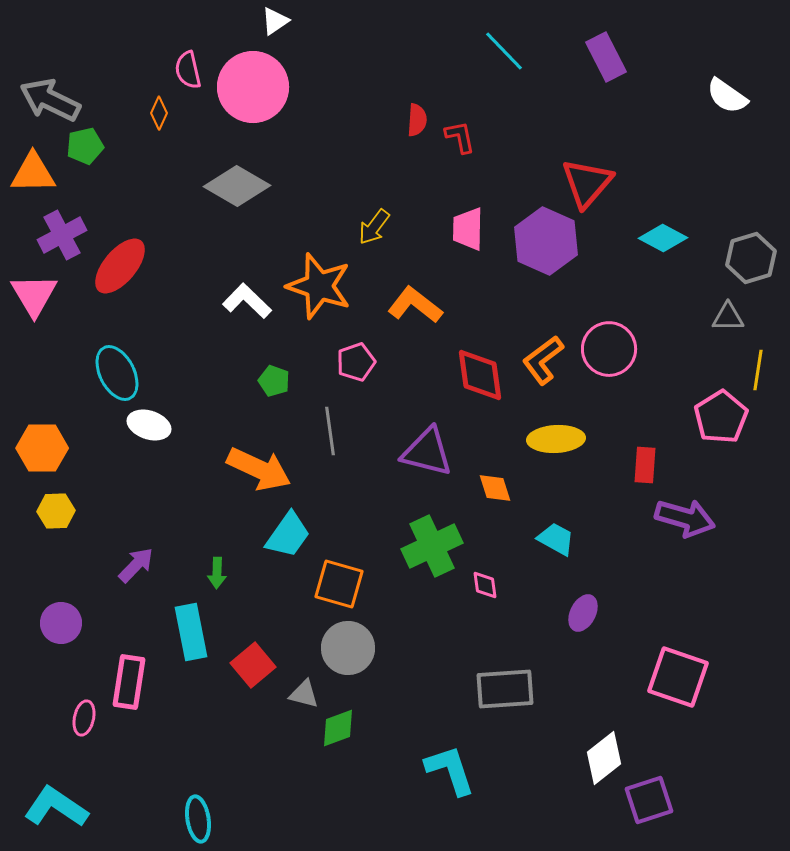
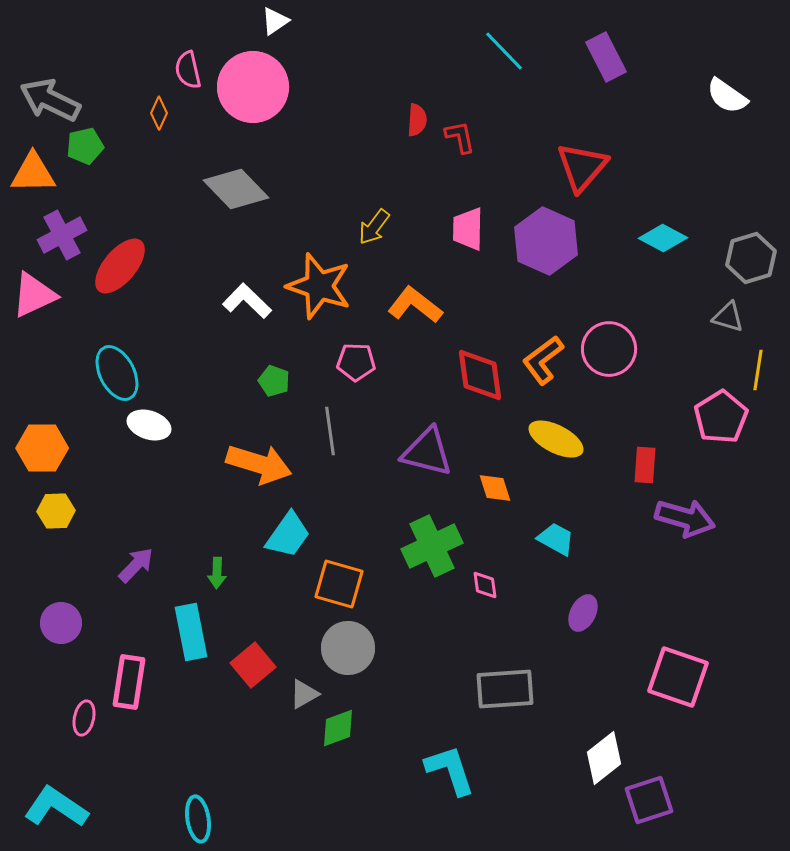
red triangle at (587, 183): moved 5 px left, 16 px up
gray diamond at (237, 186): moved 1 px left, 3 px down; rotated 16 degrees clockwise
pink triangle at (34, 295): rotated 36 degrees clockwise
gray triangle at (728, 317): rotated 16 degrees clockwise
pink pentagon at (356, 362): rotated 21 degrees clockwise
yellow ellipse at (556, 439): rotated 30 degrees clockwise
orange arrow at (259, 469): moved 5 px up; rotated 8 degrees counterclockwise
gray triangle at (304, 694): rotated 44 degrees counterclockwise
